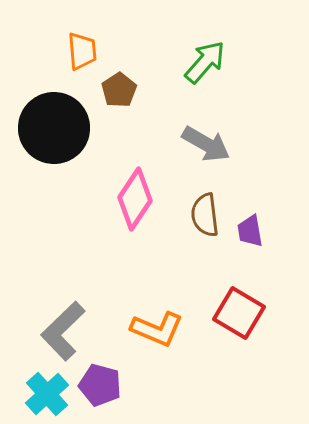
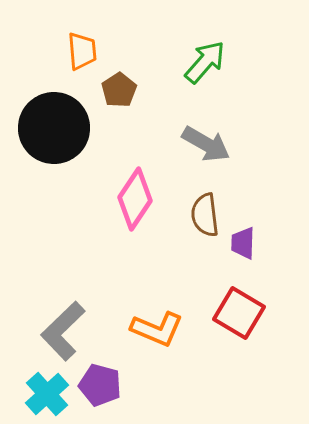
purple trapezoid: moved 7 px left, 12 px down; rotated 12 degrees clockwise
